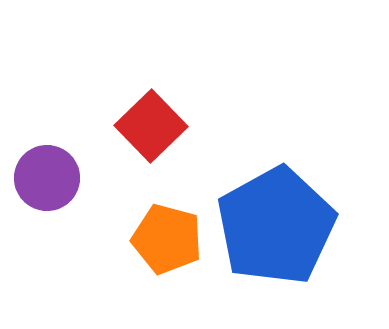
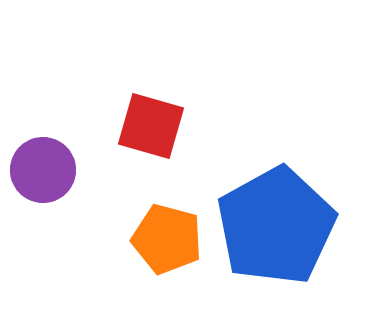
red square: rotated 30 degrees counterclockwise
purple circle: moved 4 px left, 8 px up
